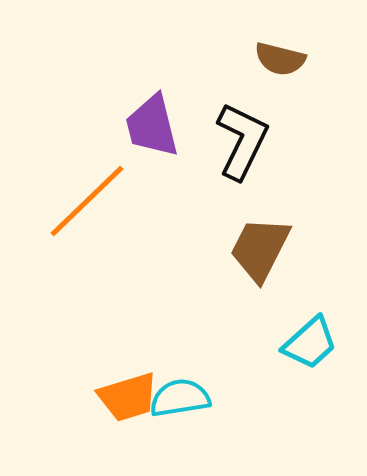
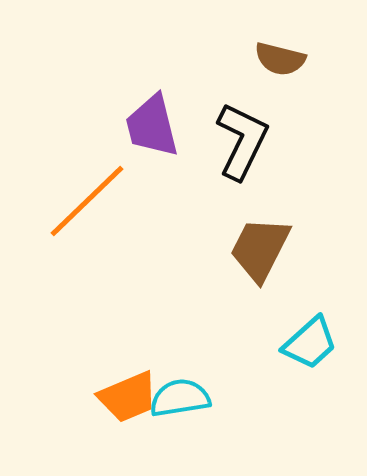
orange trapezoid: rotated 6 degrees counterclockwise
